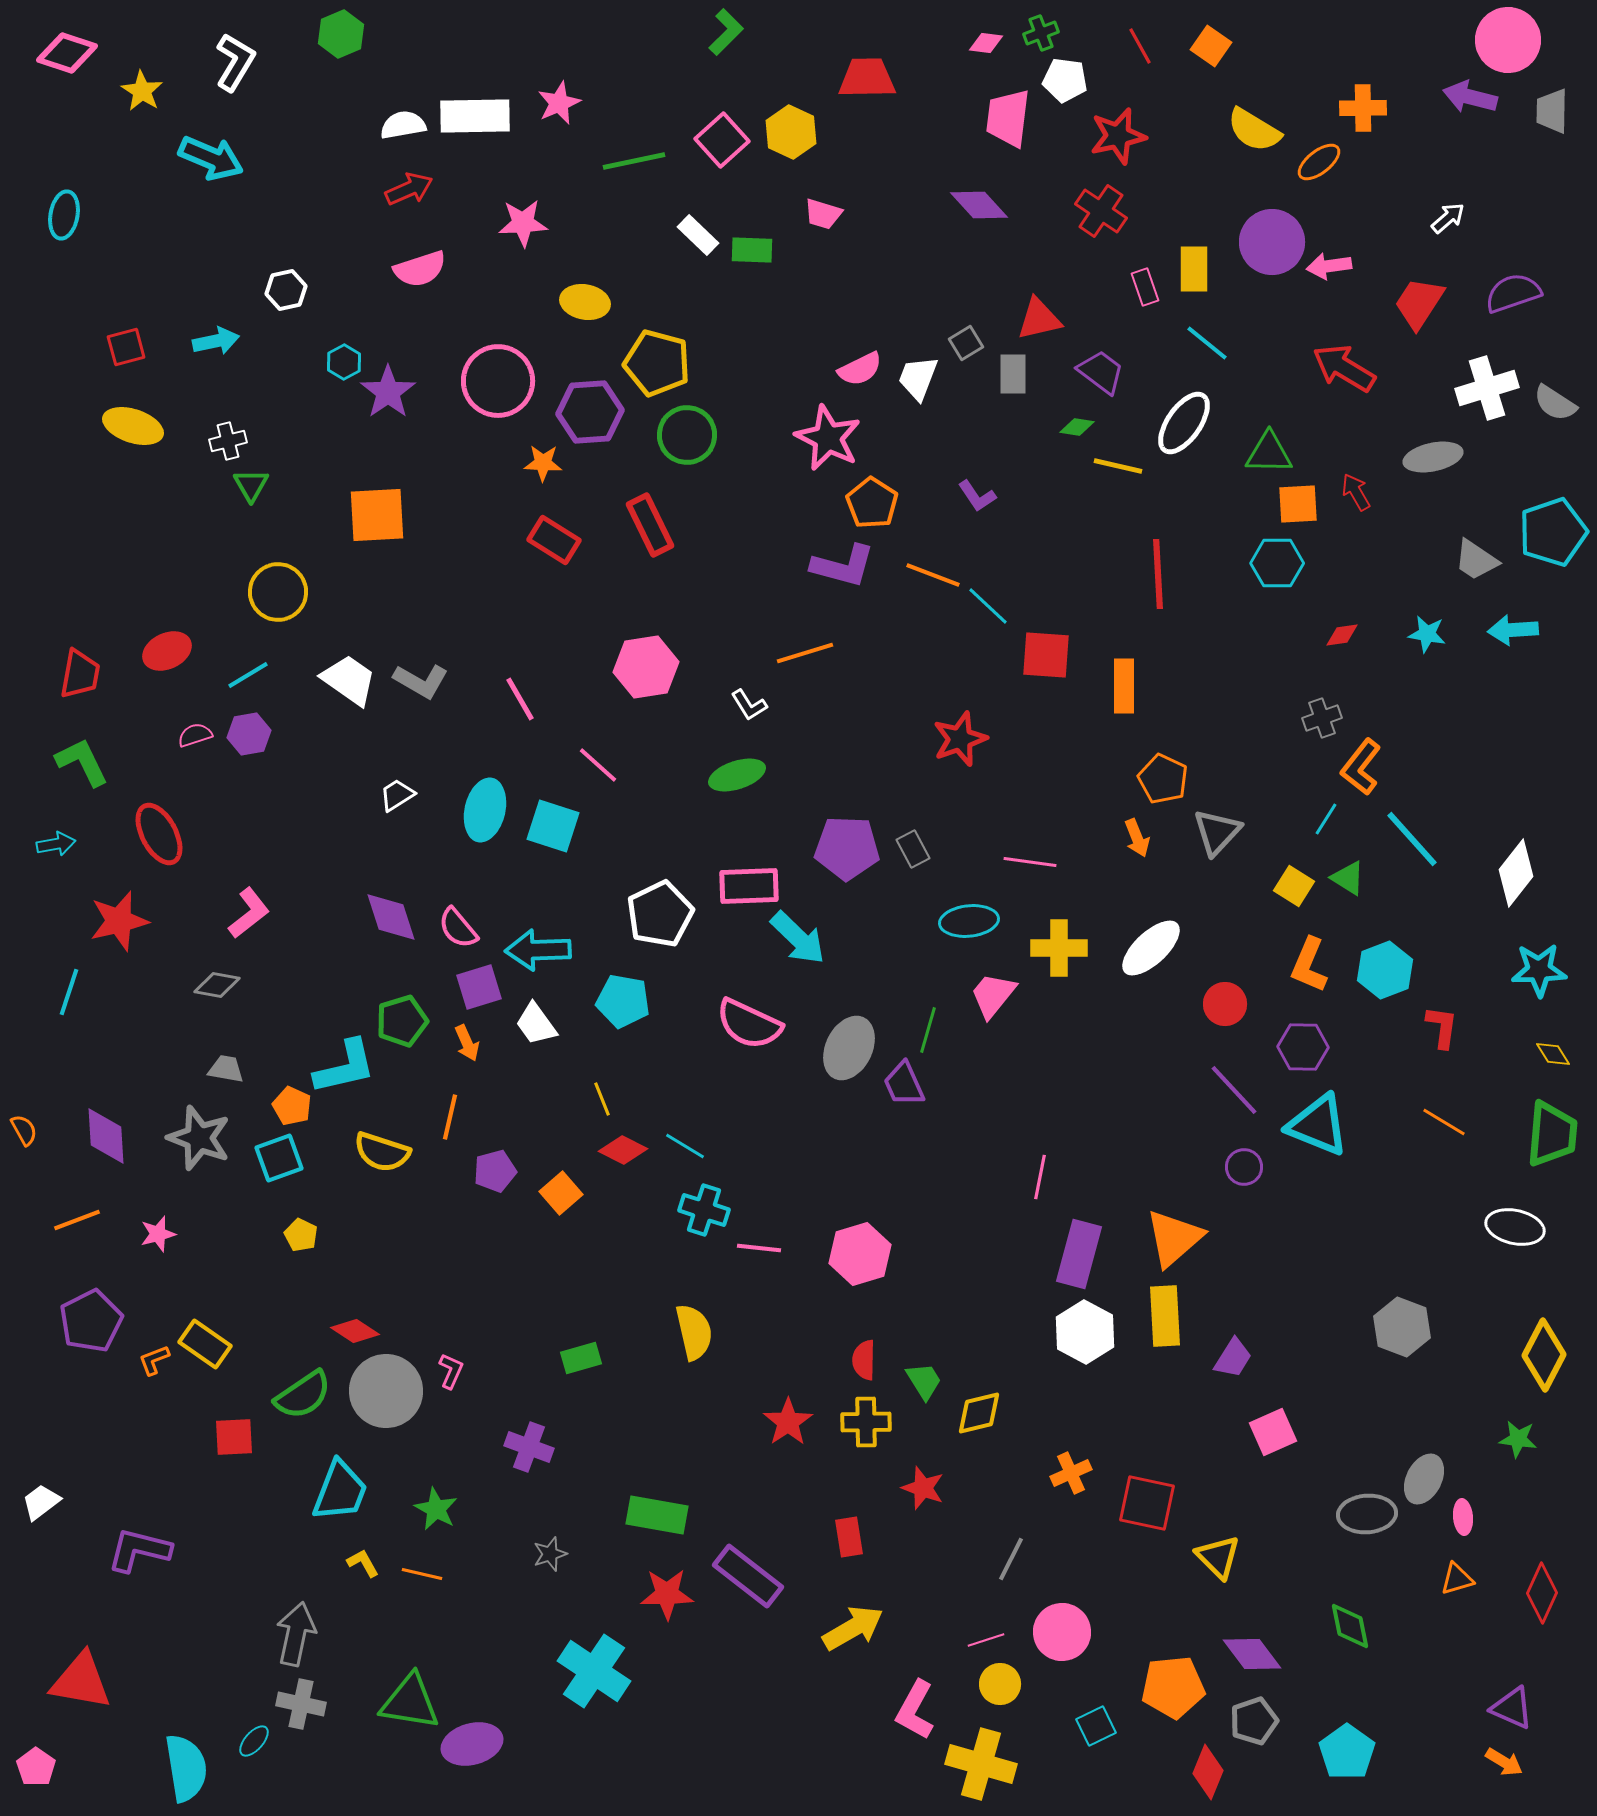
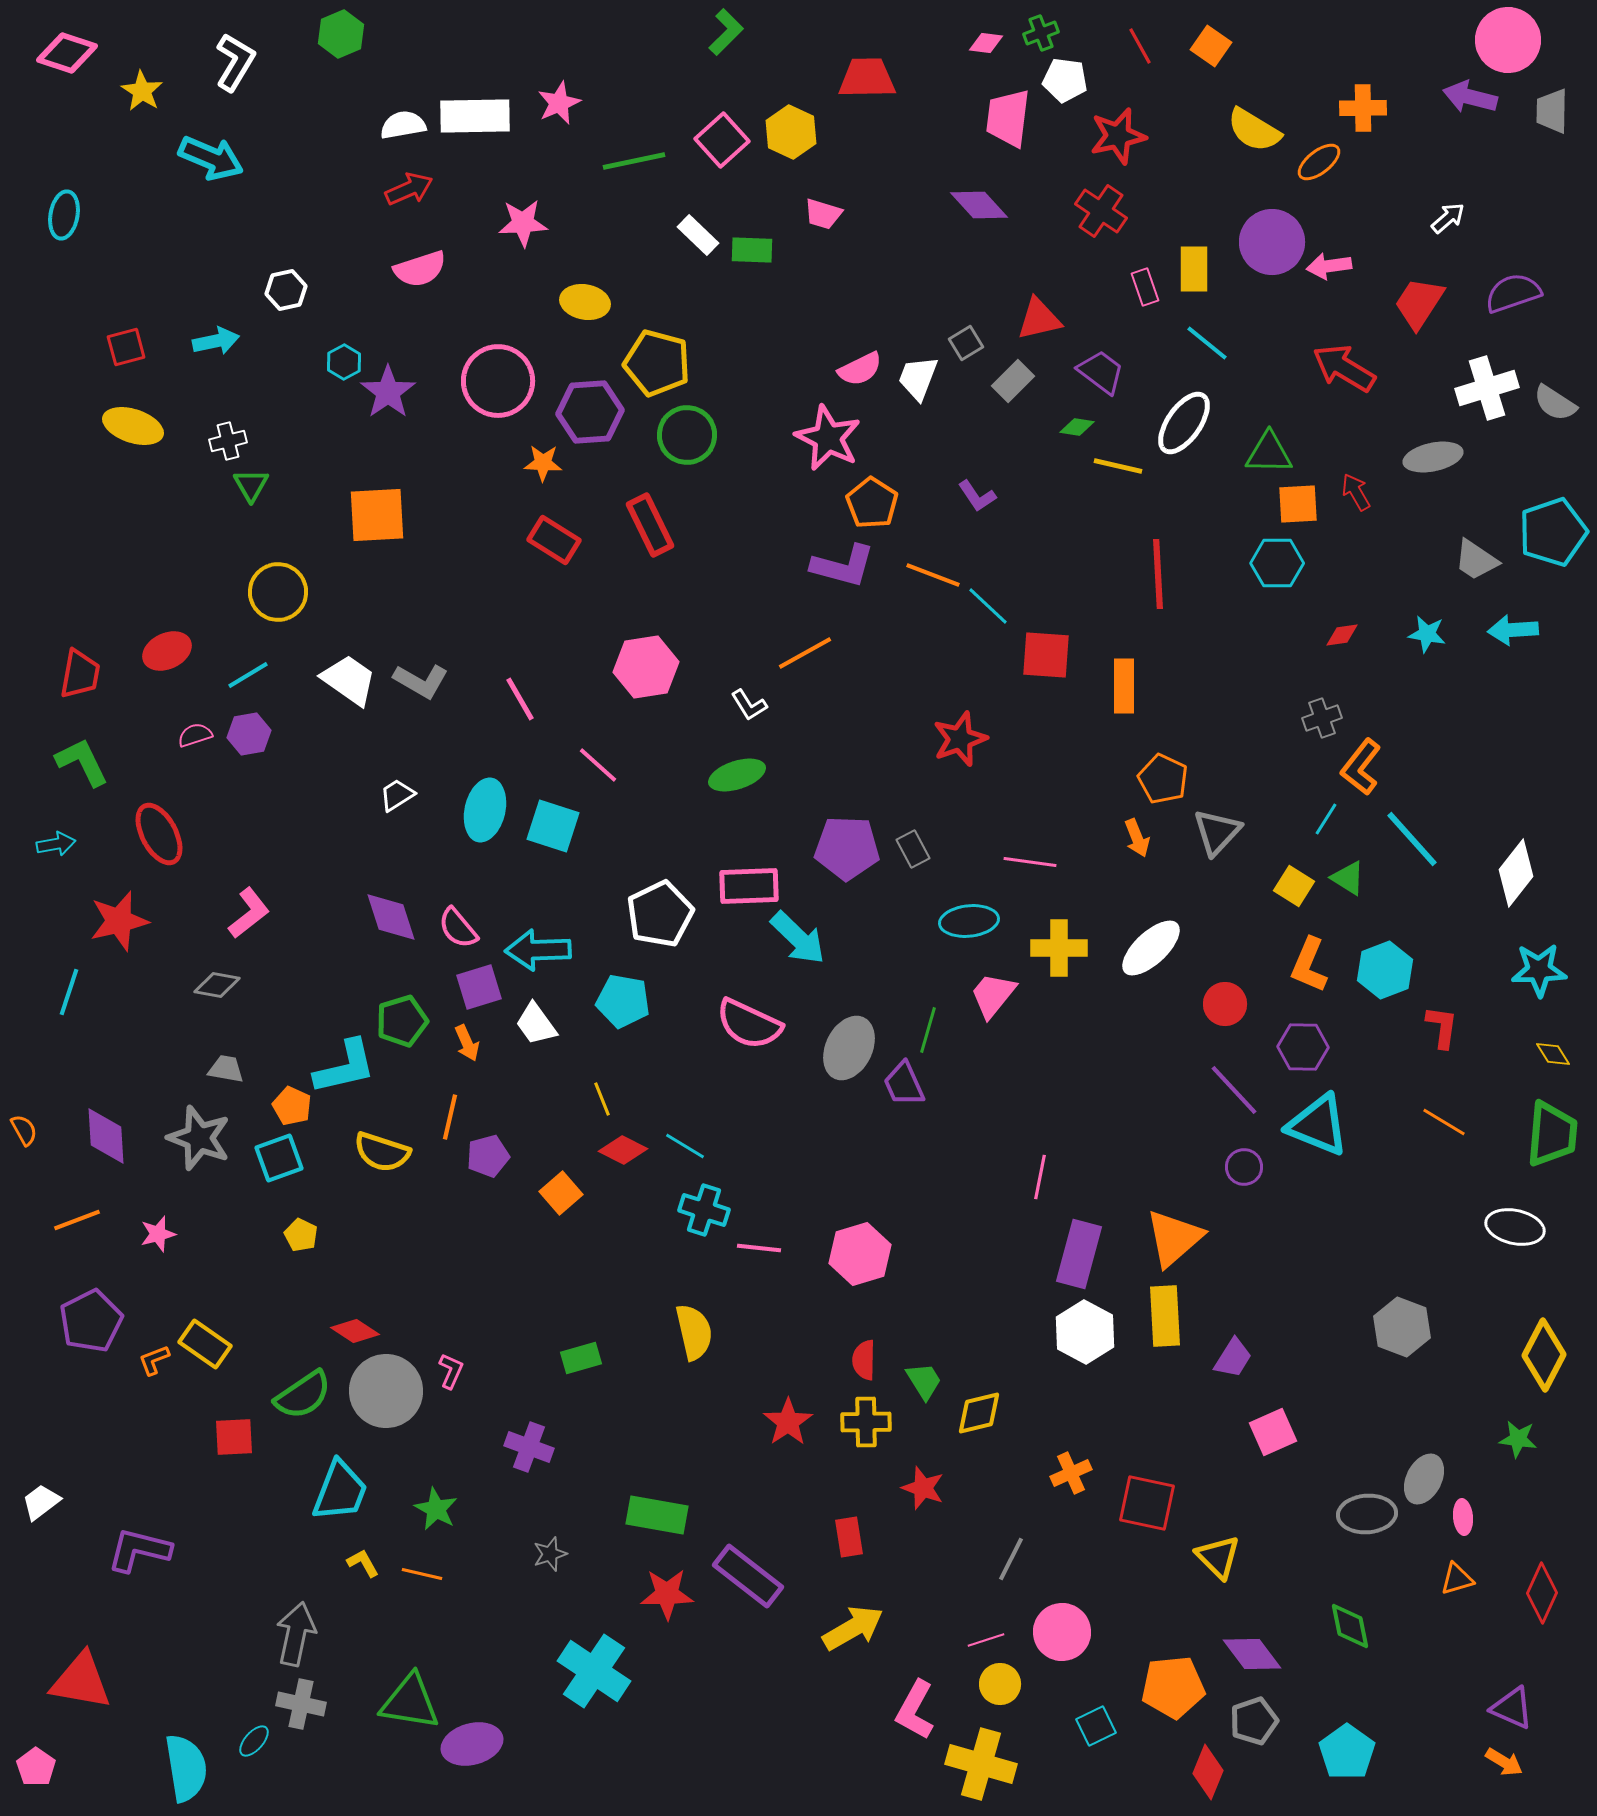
gray rectangle at (1013, 374): moved 7 px down; rotated 45 degrees clockwise
orange line at (805, 653): rotated 12 degrees counterclockwise
purple pentagon at (495, 1171): moved 7 px left, 15 px up
